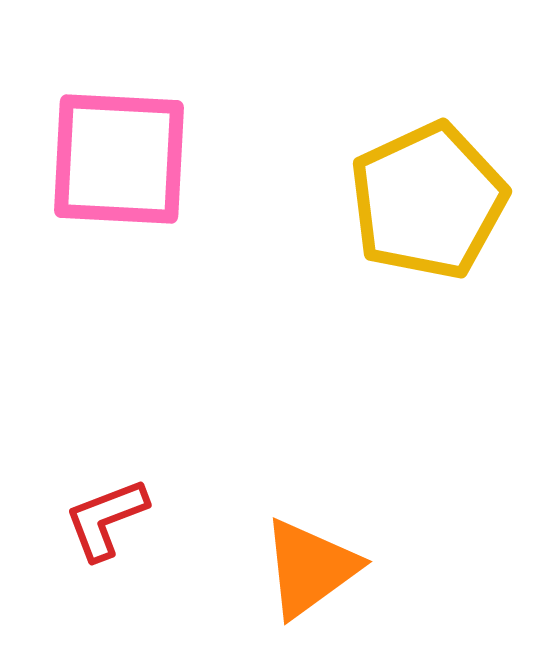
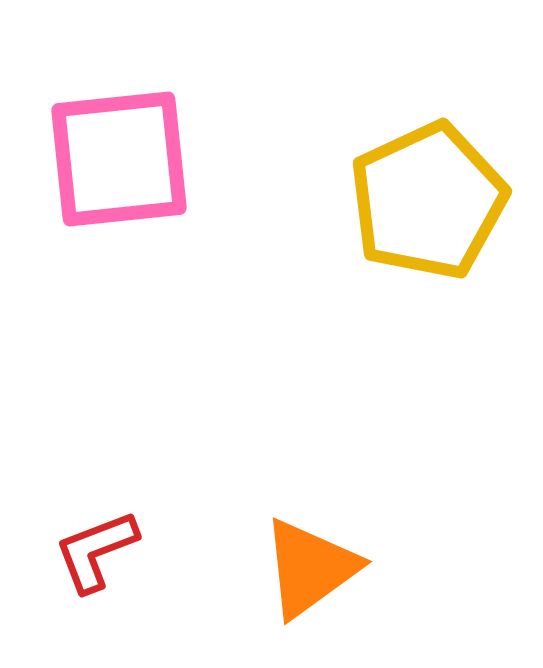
pink square: rotated 9 degrees counterclockwise
red L-shape: moved 10 px left, 32 px down
